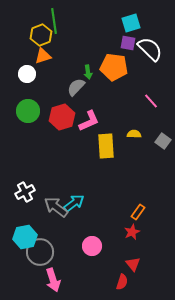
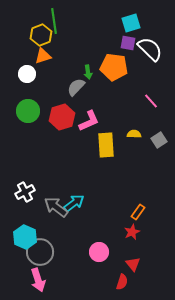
gray square: moved 4 px left, 1 px up; rotated 21 degrees clockwise
yellow rectangle: moved 1 px up
cyan hexagon: rotated 25 degrees counterclockwise
pink circle: moved 7 px right, 6 px down
pink arrow: moved 15 px left
